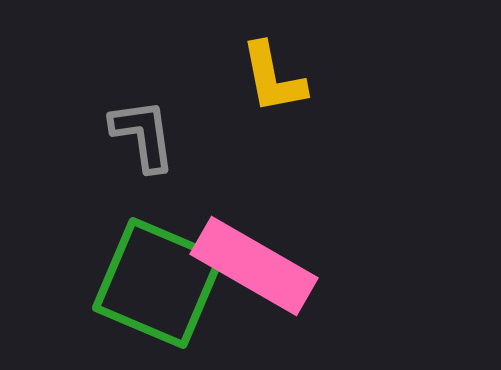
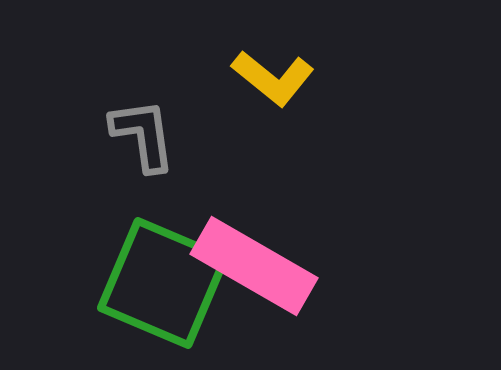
yellow L-shape: rotated 40 degrees counterclockwise
green square: moved 5 px right
